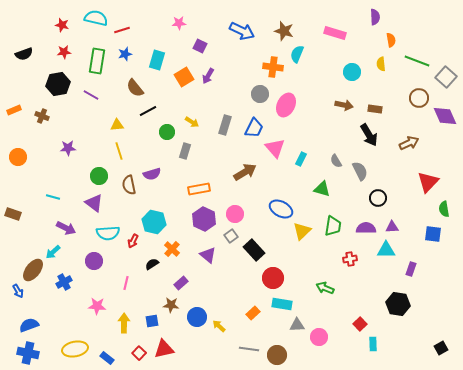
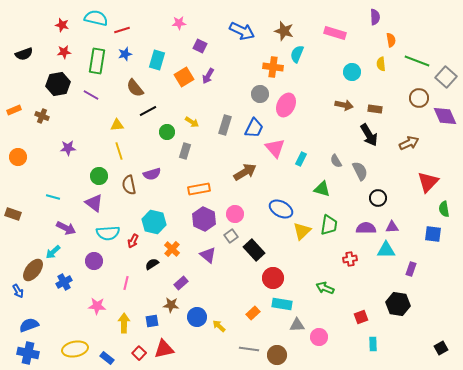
green trapezoid at (333, 226): moved 4 px left, 1 px up
red square at (360, 324): moved 1 px right, 7 px up; rotated 24 degrees clockwise
